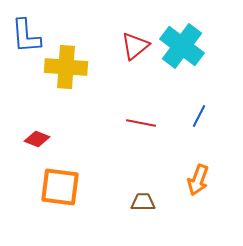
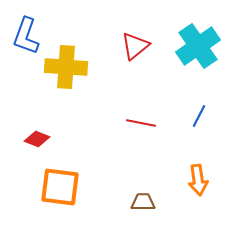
blue L-shape: rotated 24 degrees clockwise
cyan cross: moved 16 px right; rotated 18 degrees clockwise
orange arrow: rotated 28 degrees counterclockwise
